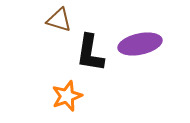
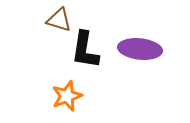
purple ellipse: moved 5 px down; rotated 18 degrees clockwise
black L-shape: moved 5 px left, 3 px up
